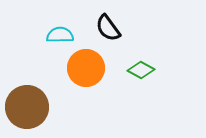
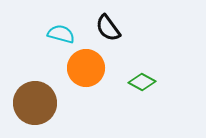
cyan semicircle: moved 1 px right, 1 px up; rotated 16 degrees clockwise
green diamond: moved 1 px right, 12 px down
brown circle: moved 8 px right, 4 px up
